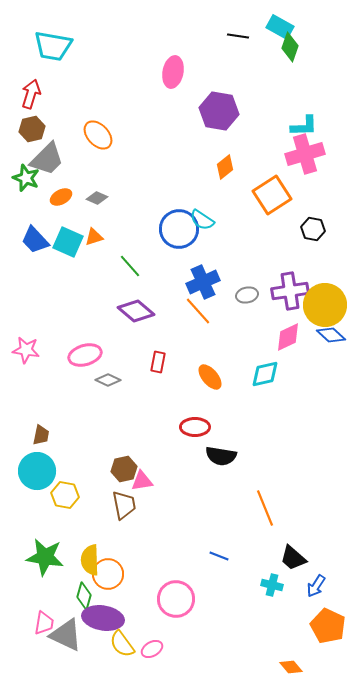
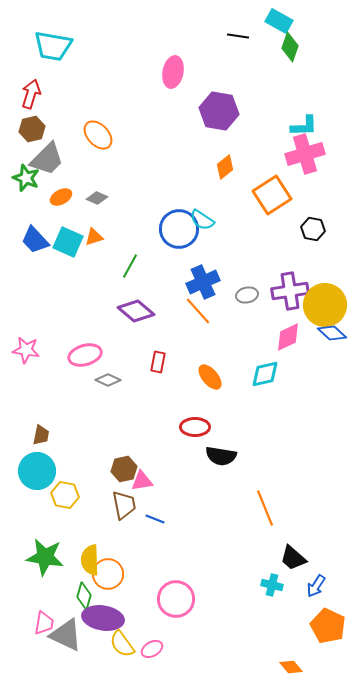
cyan rectangle at (280, 27): moved 1 px left, 6 px up
green line at (130, 266): rotated 70 degrees clockwise
blue diamond at (331, 335): moved 1 px right, 2 px up
blue line at (219, 556): moved 64 px left, 37 px up
